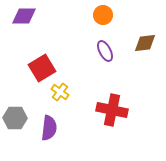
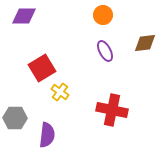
purple semicircle: moved 2 px left, 7 px down
